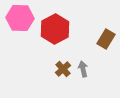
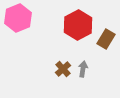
pink hexagon: moved 2 px left; rotated 24 degrees counterclockwise
red hexagon: moved 23 px right, 4 px up
gray arrow: rotated 21 degrees clockwise
